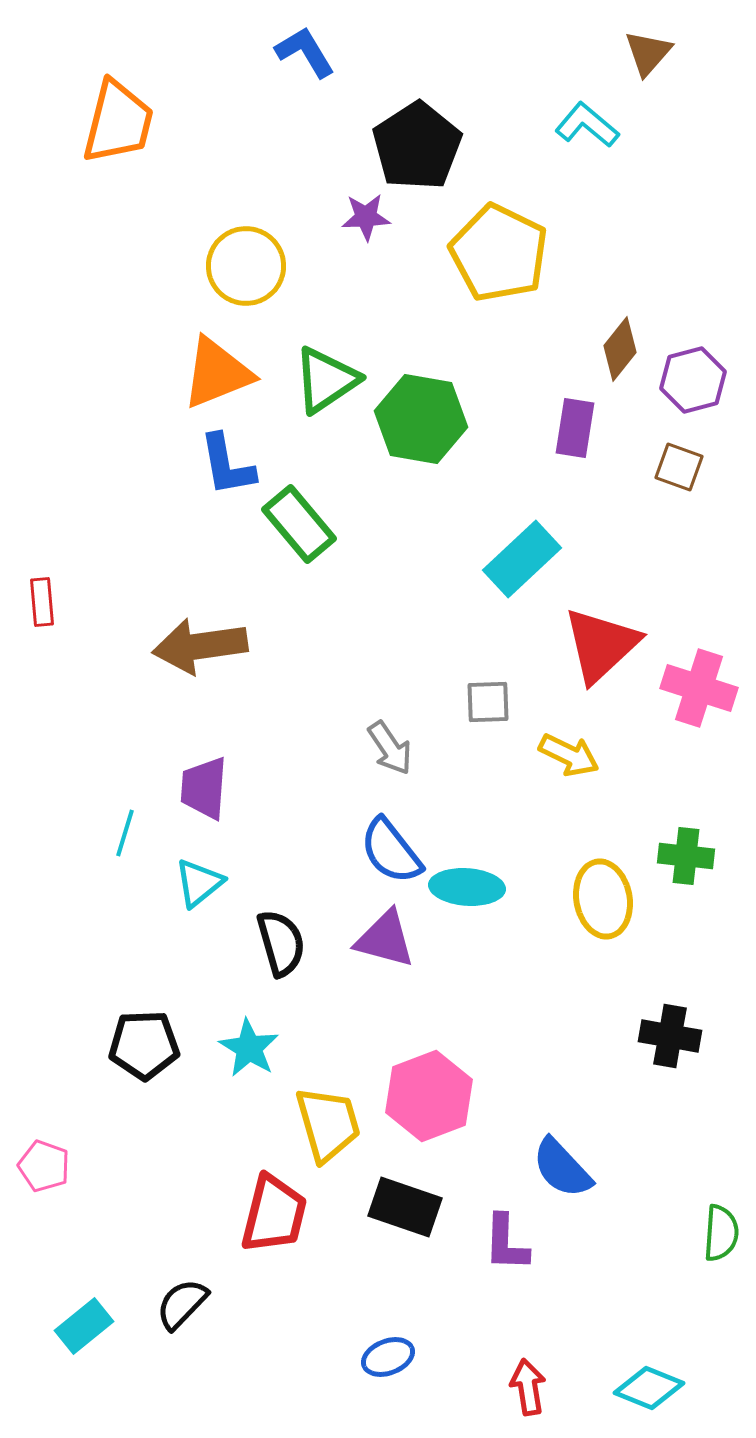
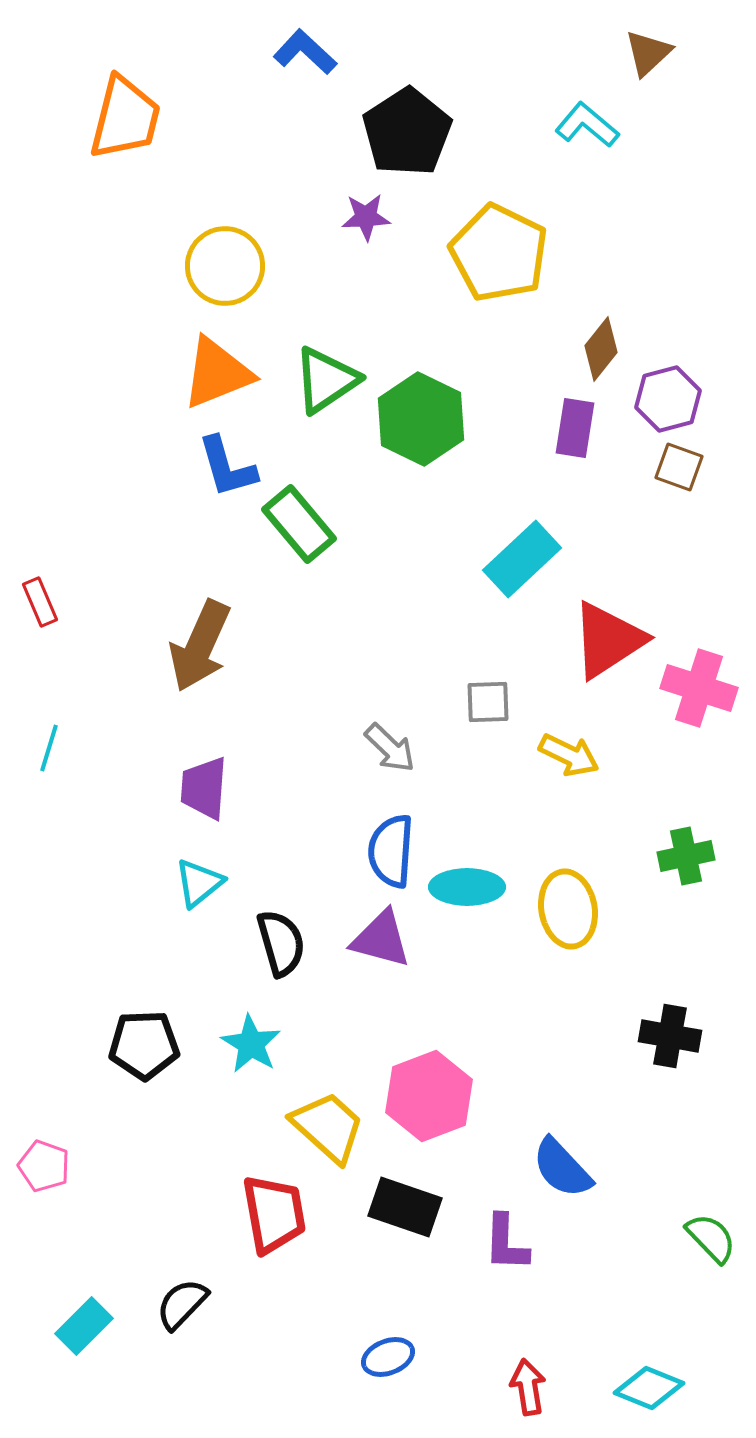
blue L-shape at (305, 52): rotated 16 degrees counterclockwise
brown triangle at (648, 53): rotated 6 degrees clockwise
orange trapezoid at (118, 122): moved 7 px right, 4 px up
black pentagon at (417, 146): moved 10 px left, 14 px up
yellow circle at (246, 266): moved 21 px left
brown diamond at (620, 349): moved 19 px left
purple hexagon at (693, 380): moved 25 px left, 19 px down
green hexagon at (421, 419): rotated 16 degrees clockwise
blue L-shape at (227, 465): moved 2 px down; rotated 6 degrees counterclockwise
red rectangle at (42, 602): moved 2 px left; rotated 18 degrees counterclockwise
red triangle at (601, 645): moved 7 px right, 5 px up; rotated 10 degrees clockwise
brown arrow at (200, 646): rotated 58 degrees counterclockwise
gray arrow at (390, 748): rotated 12 degrees counterclockwise
cyan line at (125, 833): moved 76 px left, 85 px up
blue semicircle at (391, 851): rotated 42 degrees clockwise
green cross at (686, 856): rotated 18 degrees counterclockwise
cyan ellipse at (467, 887): rotated 4 degrees counterclockwise
yellow ellipse at (603, 899): moved 35 px left, 10 px down
purple triangle at (385, 939): moved 4 px left
cyan star at (249, 1048): moved 2 px right, 4 px up
yellow trapezoid at (328, 1124): moved 3 px down; rotated 32 degrees counterclockwise
red trapezoid at (274, 1214): rotated 24 degrees counterclockwise
green semicircle at (721, 1233): moved 10 px left, 5 px down; rotated 48 degrees counterclockwise
cyan rectangle at (84, 1326): rotated 6 degrees counterclockwise
